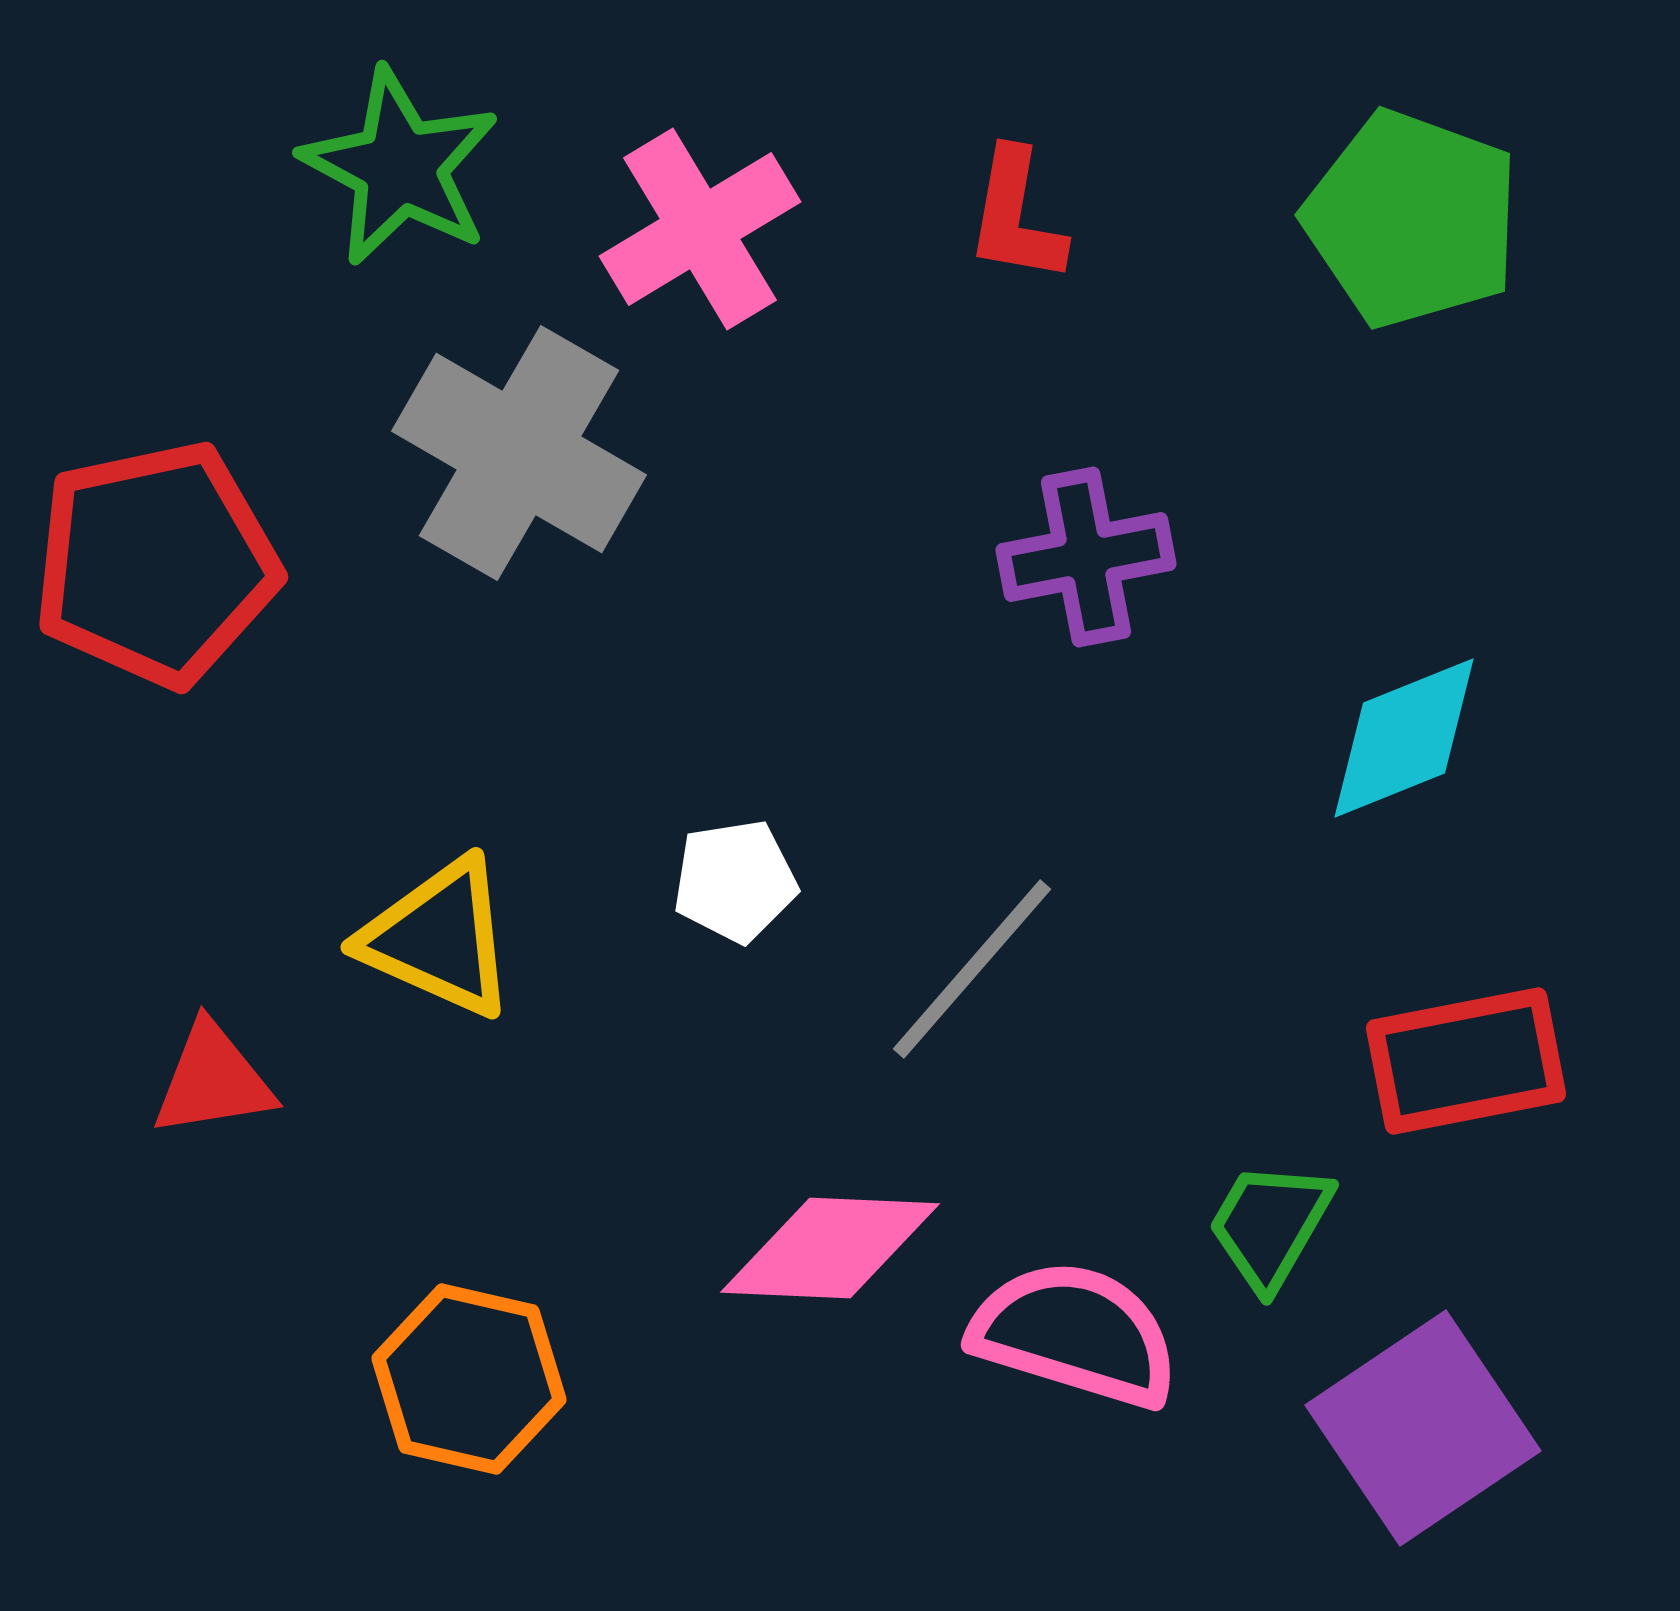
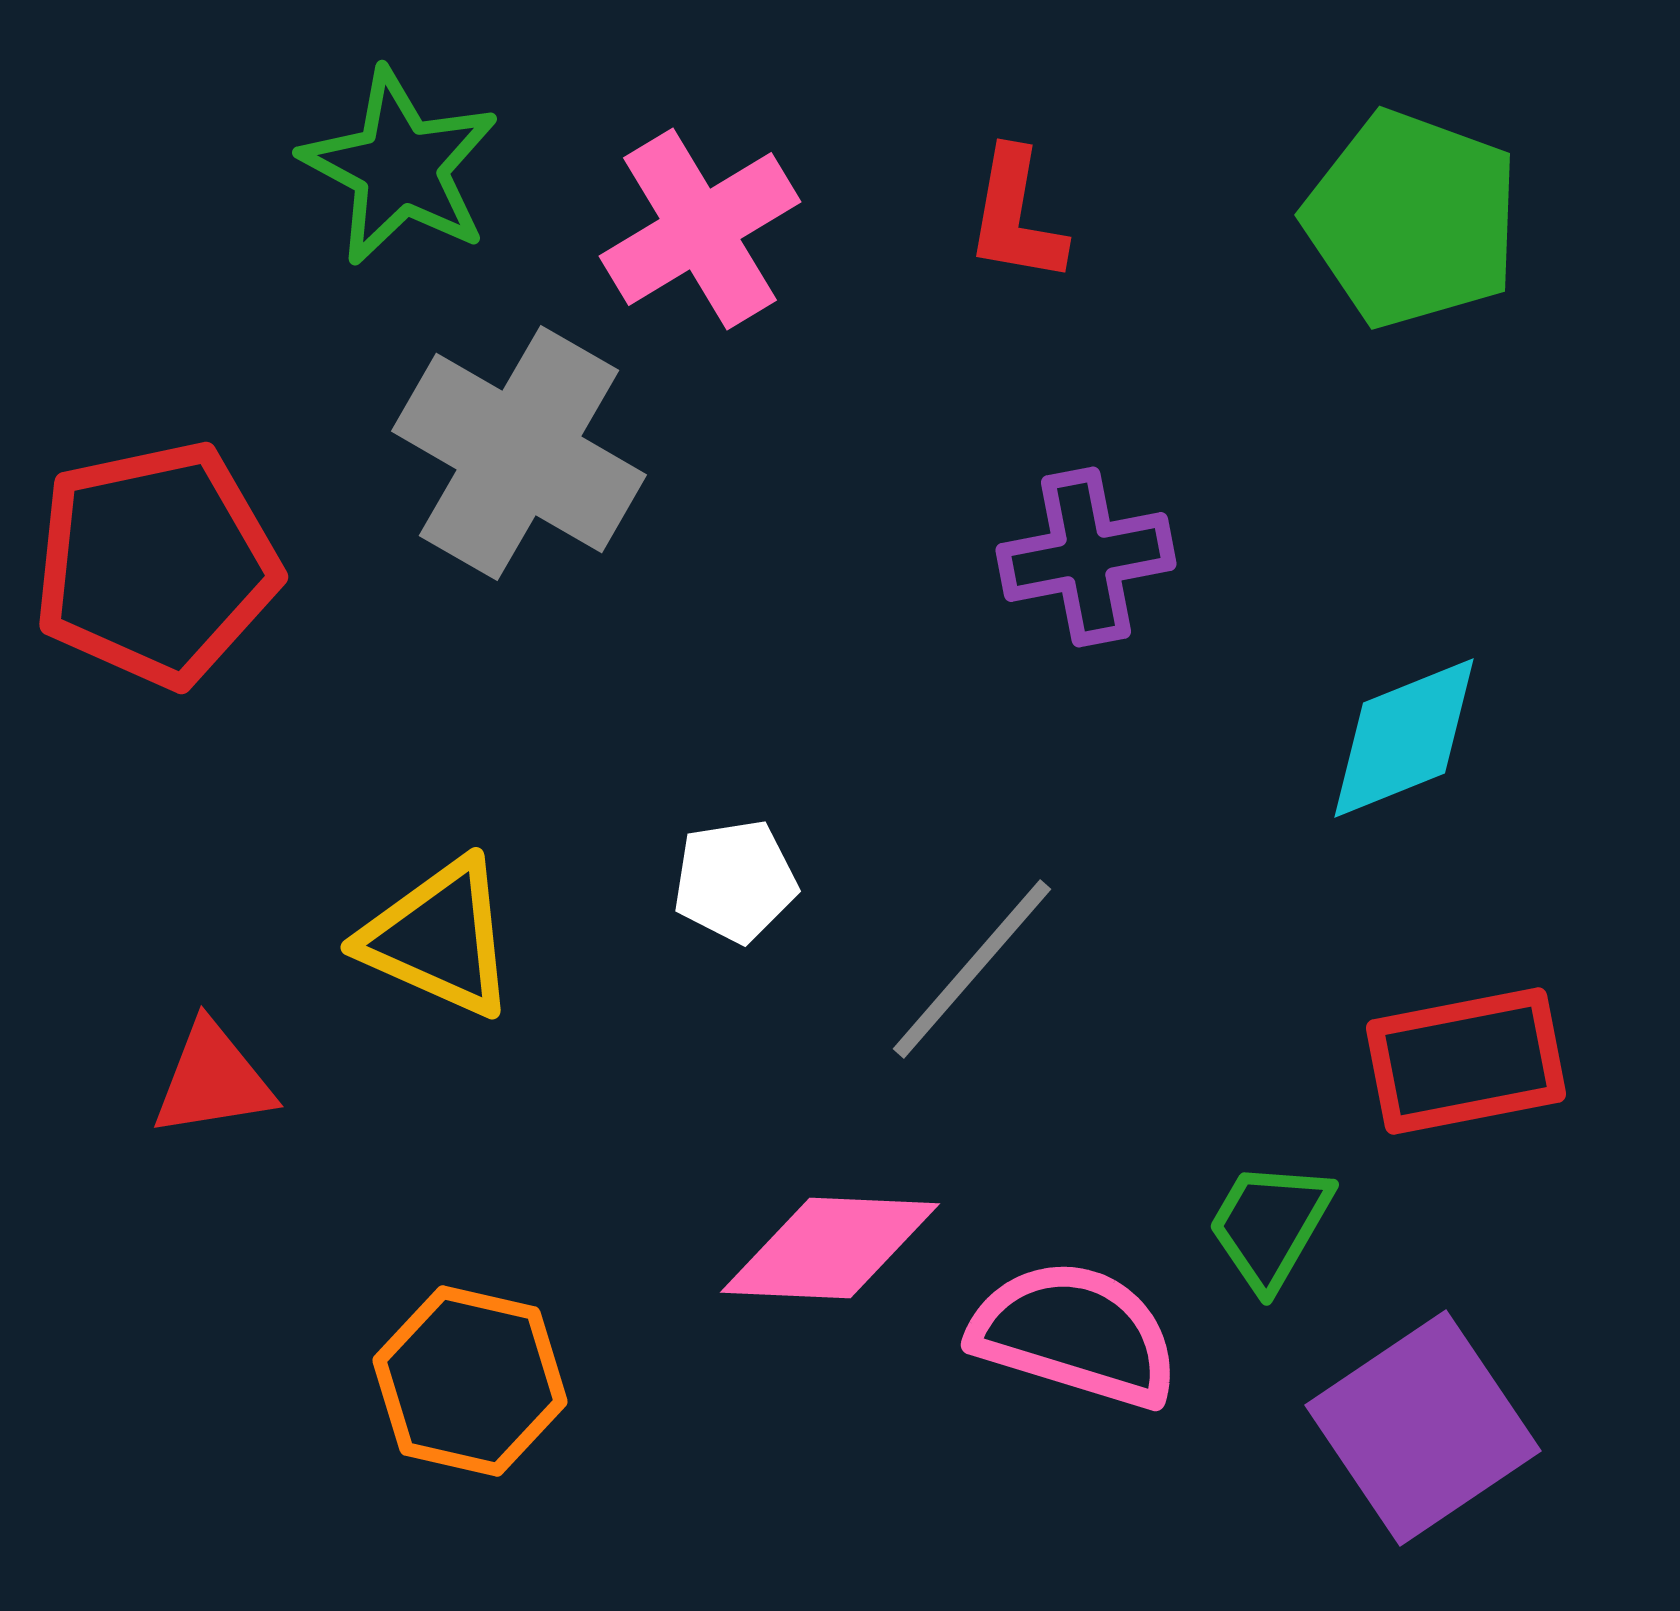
orange hexagon: moved 1 px right, 2 px down
